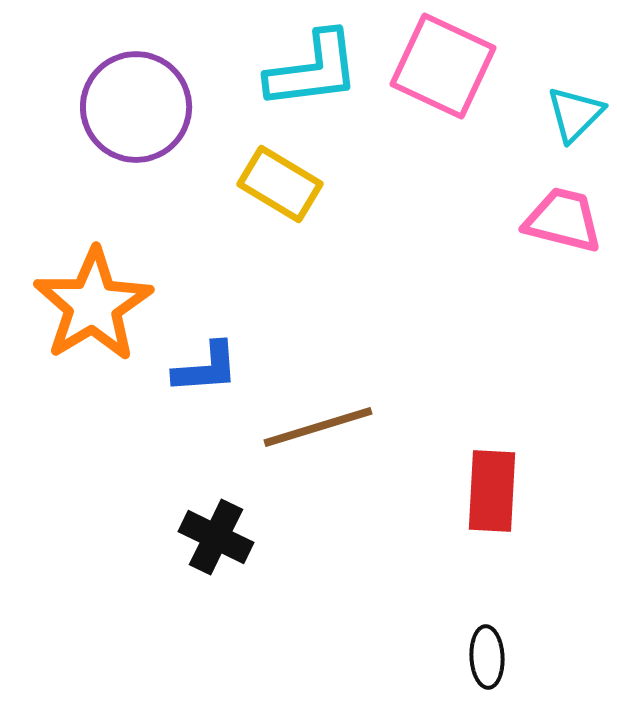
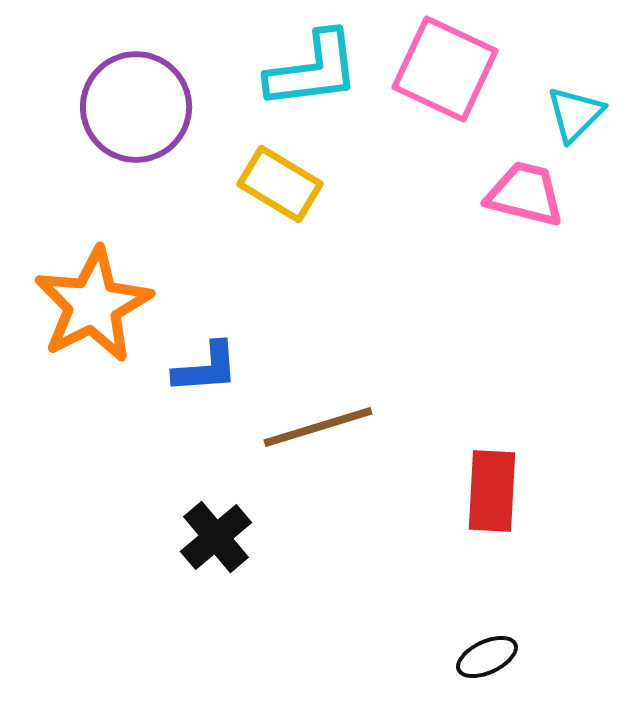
pink square: moved 2 px right, 3 px down
pink trapezoid: moved 38 px left, 26 px up
orange star: rotated 4 degrees clockwise
black cross: rotated 24 degrees clockwise
black ellipse: rotated 68 degrees clockwise
